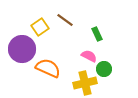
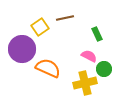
brown line: moved 2 px up; rotated 48 degrees counterclockwise
